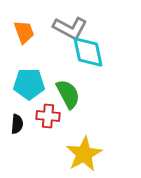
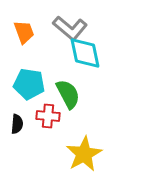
gray L-shape: rotated 12 degrees clockwise
cyan diamond: moved 3 px left, 1 px down
cyan pentagon: rotated 8 degrees clockwise
